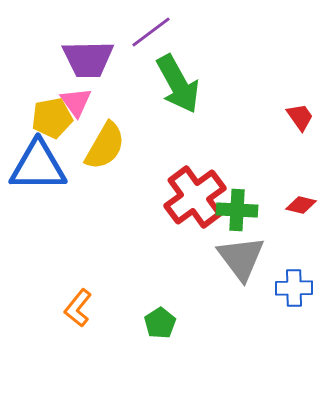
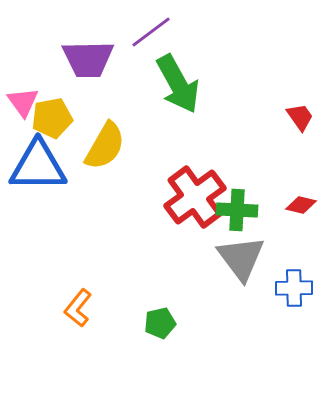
pink triangle: moved 53 px left
green pentagon: rotated 20 degrees clockwise
